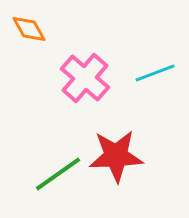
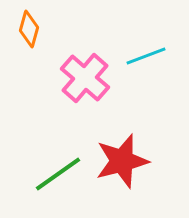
orange diamond: rotated 45 degrees clockwise
cyan line: moved 9 px left, 17 px up
red star: moved 6 px right, 5 px down; rotated 12 degrees counterclockwise
